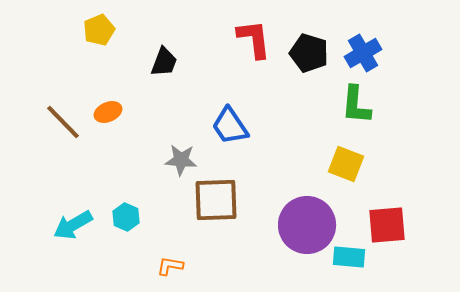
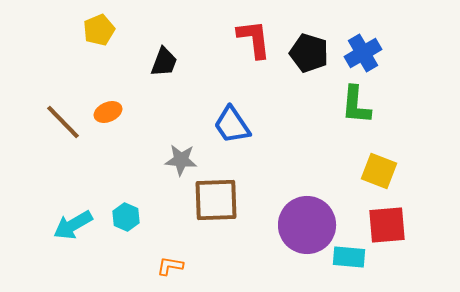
blue trapezoid: moved 2 px right, 1 px up
yellow square: moved 33 px right, 7 px down
